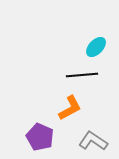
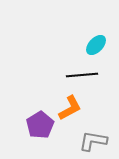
cyan ellipse: moved 2 px up
purple pentagon: moved 12 px up; rotated 16 degrees clockwise
gray L-shape: rotated 24 degrees counterclockwise
